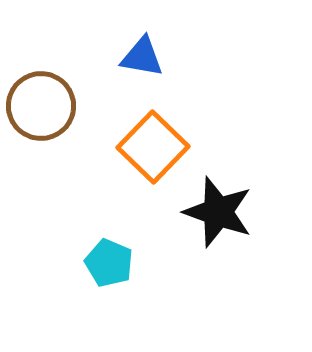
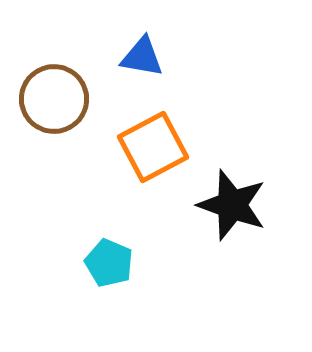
brown circle: moved 13 px right, 7 px up
orange square: rotated 18 degrees clockwise
black star: moved 14 px right, 7 px up
